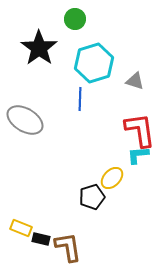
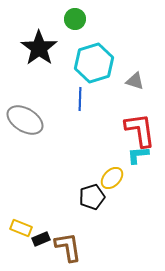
black rectangle: rotated 36 degrees counterclockwise
